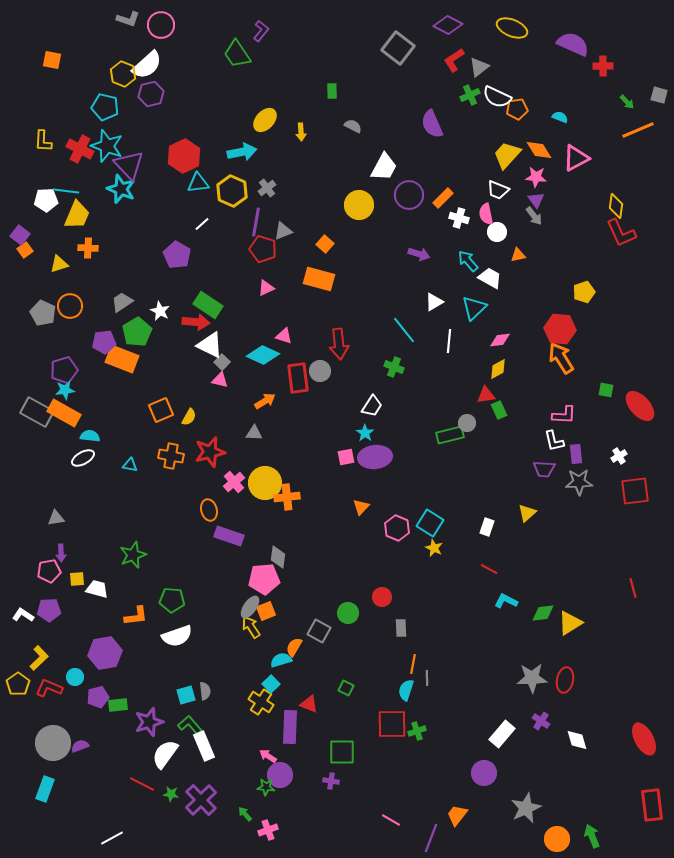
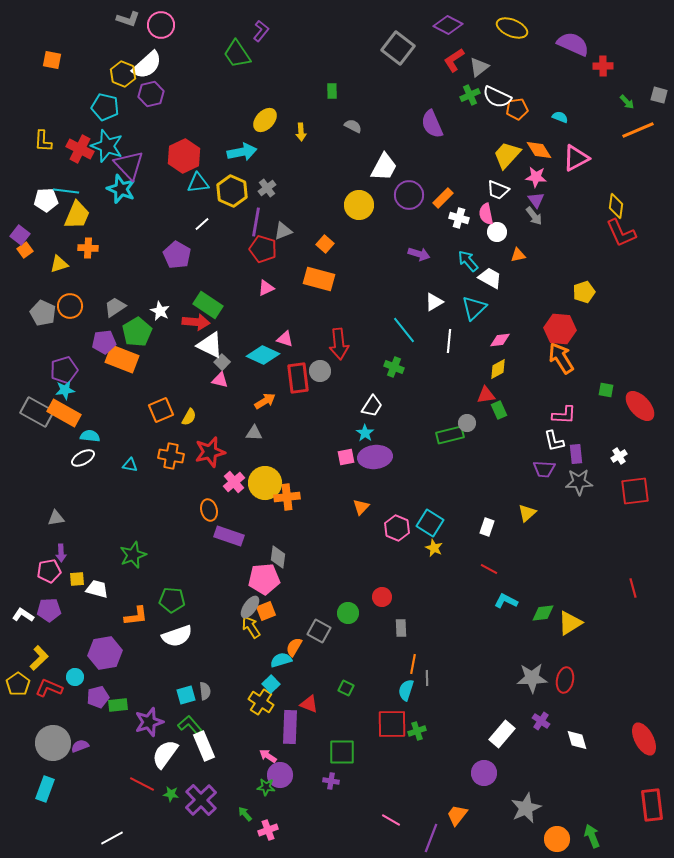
gray trapezoid at (122, 302): moved 7 px left, 5 px down
pink triangle at (284, 336): moved 1 px right, 3 px down
